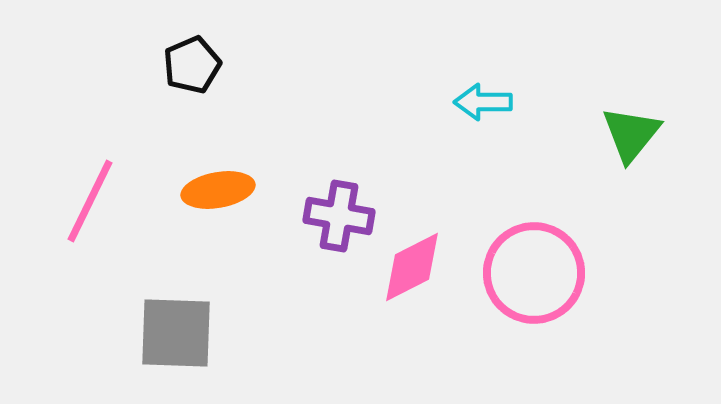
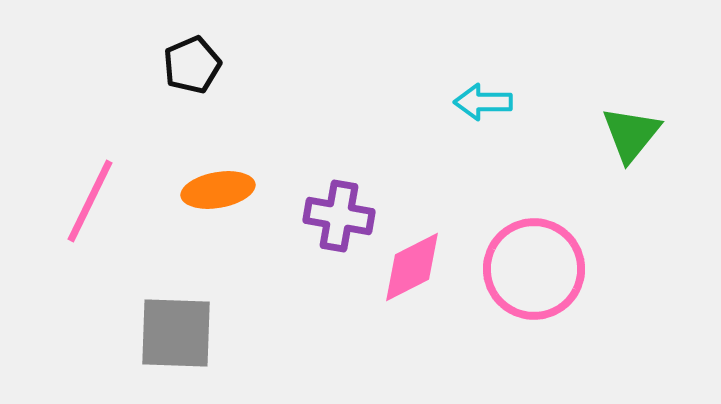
pink circle: moved 4 px up
